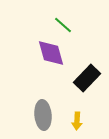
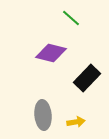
green line: moved 8 px right, 7 px up
purple diamond: rotated 60 degrees counterclockwise
yellow arrow: moved 1 px left, 1 px down; rotated 102 degrees counterclockwise
